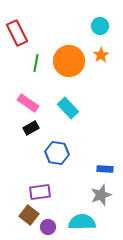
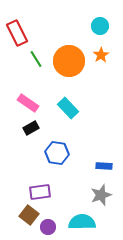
green line: moved 4 px up; rotated 42 degrees counterclockwise
blue rectangle: moved 1 px left, 3 px up
